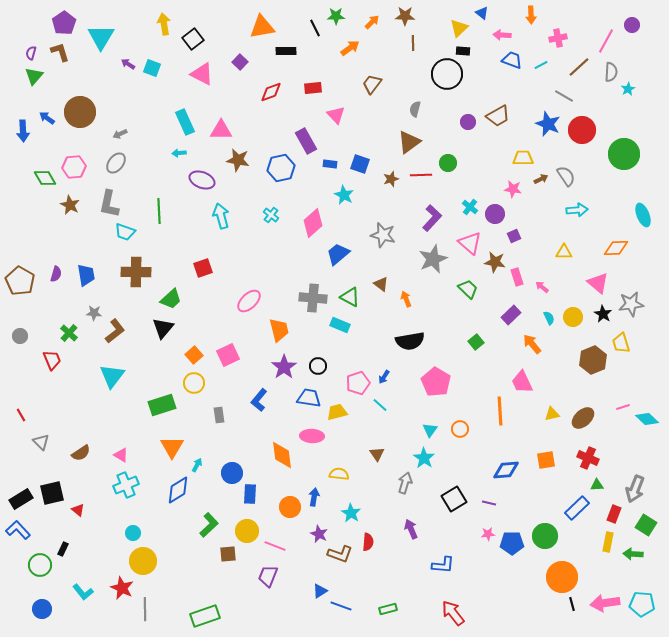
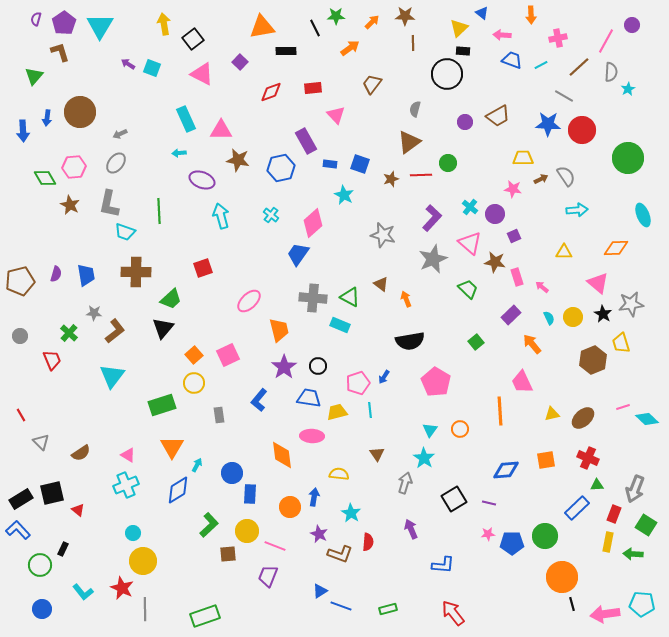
cyan triangle at (101, 37): moved 1 px left, 11 px up
purple semicircle at (31, 53): moved 5 px right, 34 px up
blue arrow at (47, 118): rotated 119 degrees counterclockwise
cyan rectangle at (185, 122): moved 1 px right, 3 px up
purple circle at (468, 122): moved 3 px left
blue star at (548, 124): rotated 20 degrees counterclockwise
green circle at (624, 154): moved 4 px right, 4 px down
blue trapezoid at (338, 254): moved 40 px left; rotated 15 degrees counterclockwise
brown pentagon at (20, 281): rotated 28 degrees clockwise
cyan line at (380, 405): moved 10 px left, 5 px down; rotated 42 degrees clockwise
pink triangle at (121, 455): moved 7 px right
pink arrow at (605, 603): moved 11 px down
